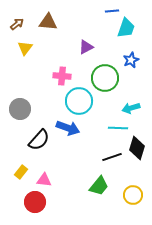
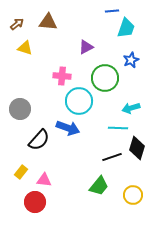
yellow triangle: rotated 49 degrees counterclockwise
